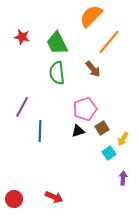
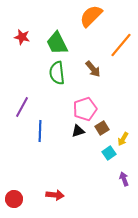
orange line: moved 12 px right, 3 px down
purple arrow: moved 1 px right, 1 px down; rotated 24 degrees counterclockwise
red arrow: moved 1 px right, 2 px up; rotated 18 degrees counterclockwise
